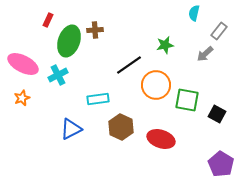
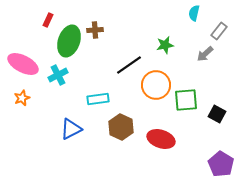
green square: moved 1 px left; rotated 15 degrees counterclockwise
